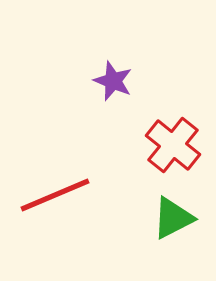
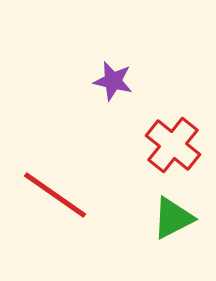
purple star: rotated 9 degrees counterclockwise
red line: rotated 58 degrees clockwise
